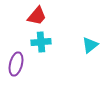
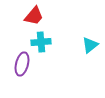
red trapezoid: moved 3 px left
purple ellipse: moved 6 px right
